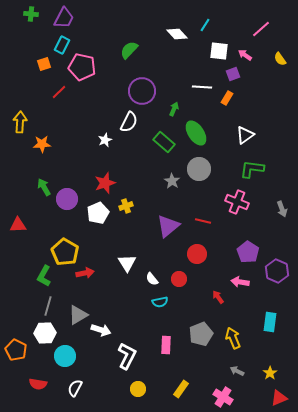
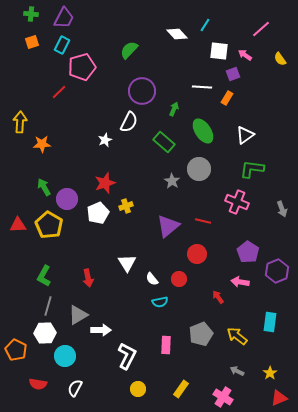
orange square at (44, 64): moved 12 px left, 22 px up
pink pentagon at (82, 67): rotated 28 degrees counterclockwise
green ellipse at (196, 133): moved 7 px right, 2 px up
yellow pentagon at (65, 252): moved 16 px left, 27 px up
purple hexagon at (277, 271): rotated 15 degrees clockwise
red arrow at (85, 273): moved 3 px right, 5 px down; rotated 90 degrees clockwise
white arrow at (101, 330): rotated 18 degrees counterclockwise
yellow arrow at (233, 338): moved 4 px right, 2 px up; rotated 30 degrees counterclockwise
